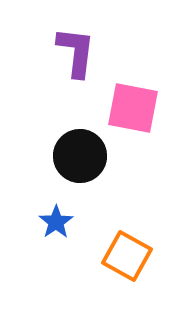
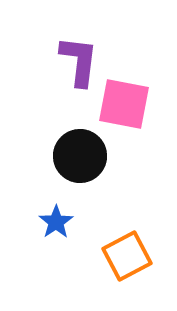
purple L-shape: moved 3 px right, 9 px down
pink square: moved 9 px left, 4 px up
orange square: rotated 33 degrees clockwise
